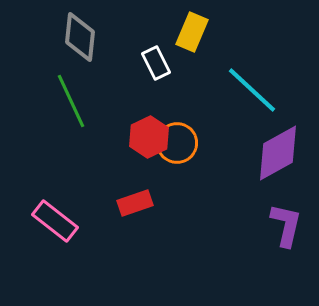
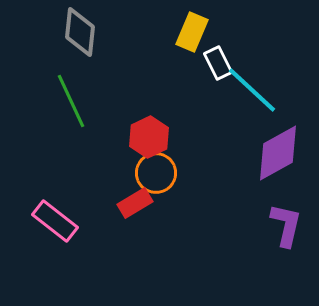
gray diamond: moved 5 px up
white rectangle: moved 62 px right
orange circle: moved 21 px left, 30 px down
red rectangle: rotated 12 degrees counterclockwise
